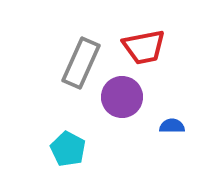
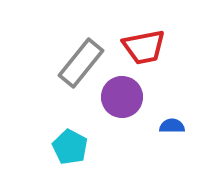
gray rectangle: rotated 15 degrees clockwise
cyan pentagon: moved 2 px right, 2 px up
